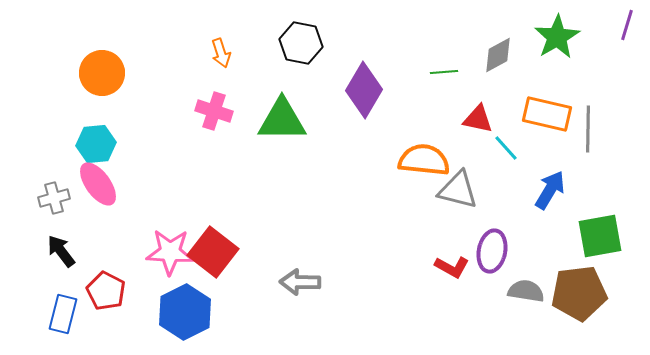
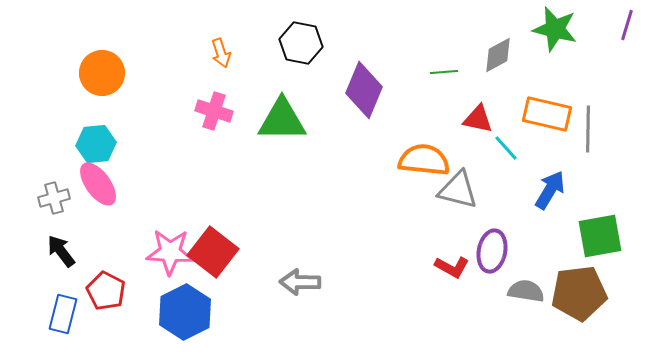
green star: moved 2 px left, 8 px up; rotated 27 degrees counterclockwise
purple diamond: rotated 8 degrees counterclockwise
